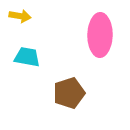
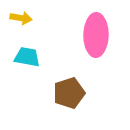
yellow arrow: moved 1 px right, 2 px down
pink ellipse: moved 4 px left
